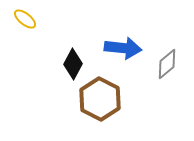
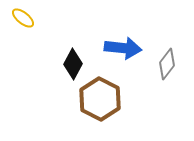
yellow ellipse: moved 2 px left, 1 px up
gray diamond: rotated 12 degrees counterclockwise
